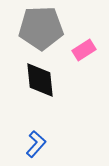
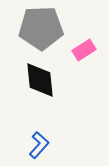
blue L-shape: moved 3 px right, 1 px down
